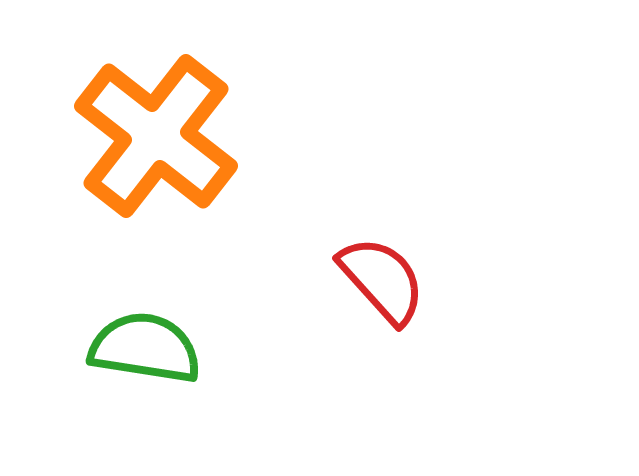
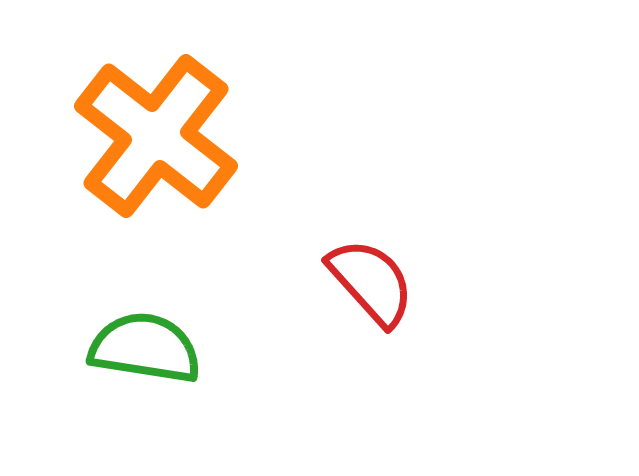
red semicircle: moved 11 px left, 2 px down
